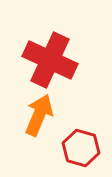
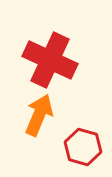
red hexagon: moved 2 px right, 1 px up
